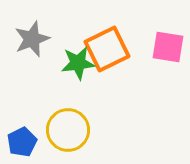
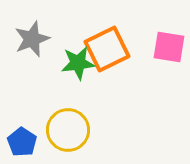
pink square: moved 1 px right
blue pentagon: rotated 12 degrees counterclockwise
